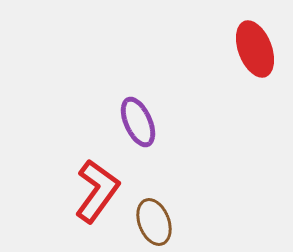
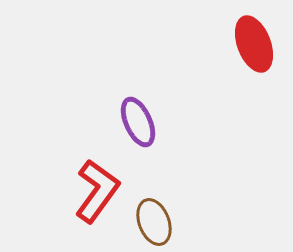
red ellipse: moved 1 px left, 5 px up
